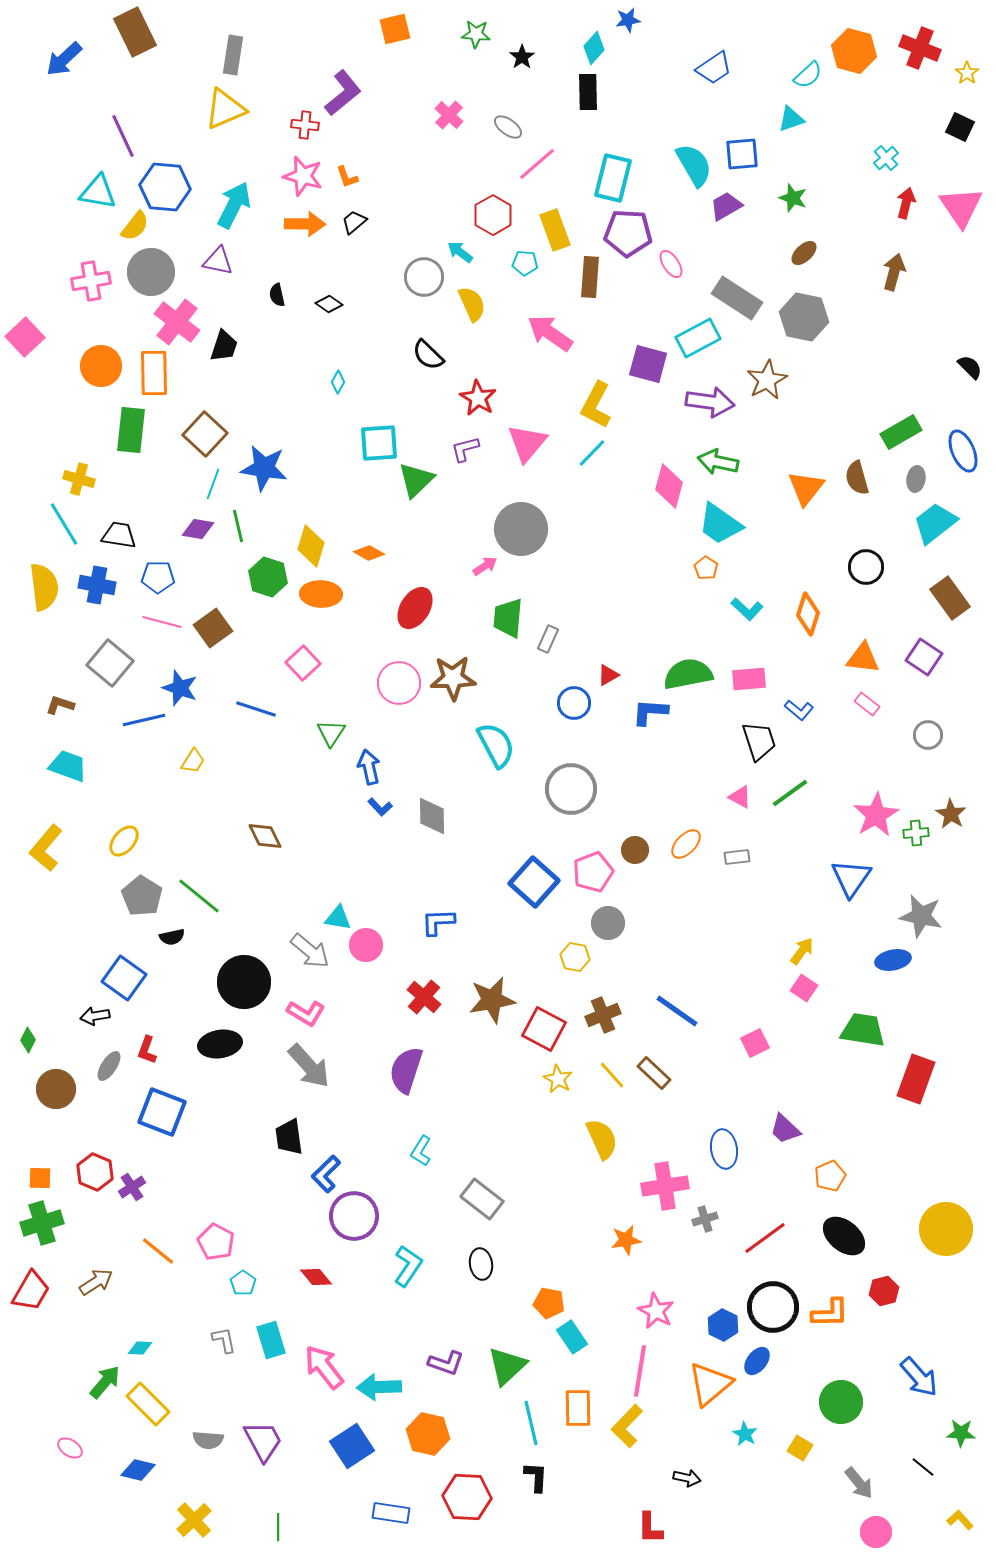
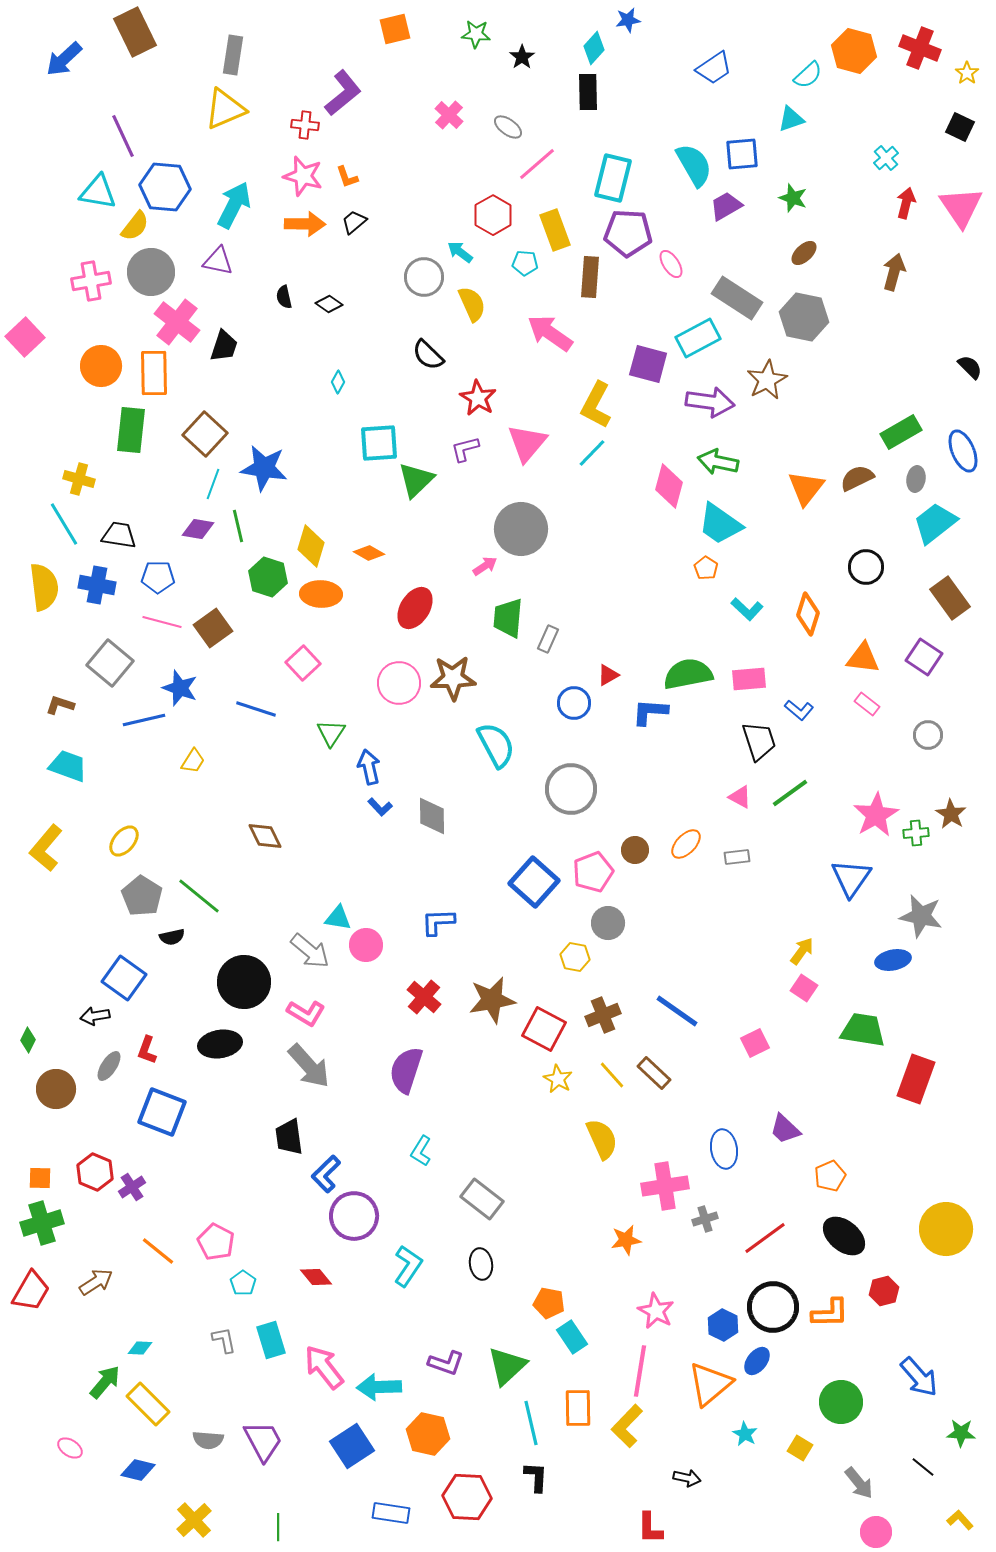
black semicircle at (277, 295): moved 7 px right, 2 px down
brown semicircle at (857, 478): rotated 80 degrees clockwise
